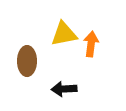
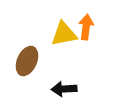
orange arrow: moved 5 px left, 17 px up
brown ellipse: rotated 24 degrees clockwise
